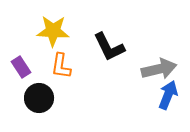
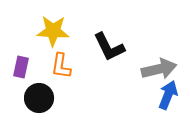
purple rectangle: rotated 45 degrees clockwise
